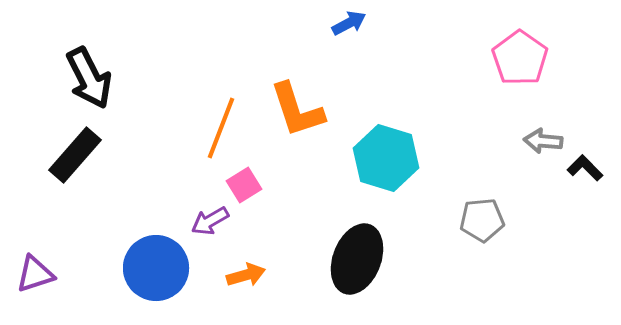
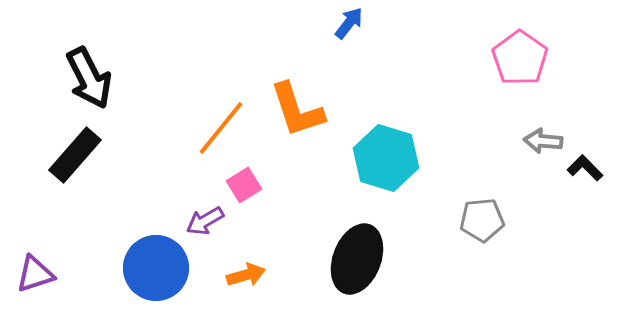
blue arrow: rotated 24 degrees counterclockwise
orange line: rotated 18 degrees clockwise
purple arrow: moved 5 px left
